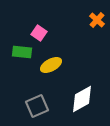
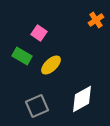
orange cross: moved 1 px left; rotated 14 degrees clockwise
green rectangle: moved 4 px down; rotated 24 degrees clockwise
yellow ellipse: rotated 15 degrees counterclockwise
